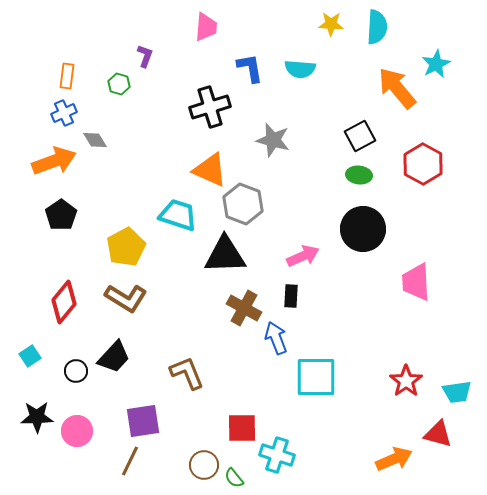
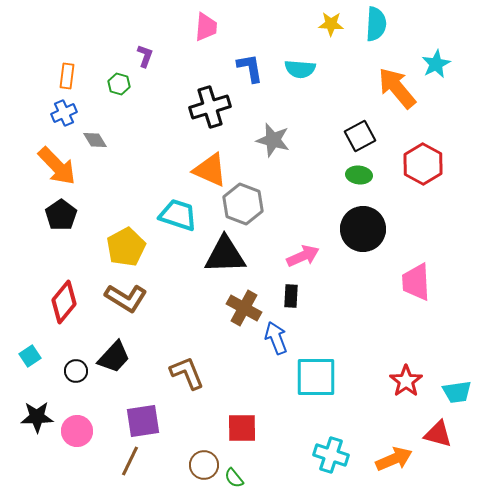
cyan semicircle at (377, 27): moved 1 px left, 3 px up
orange arrow at (54, 161): moved 3 px right, 5 px down; rotated 66 degrees clockwise
cyan cross at (277, 455): moved 54 px right
